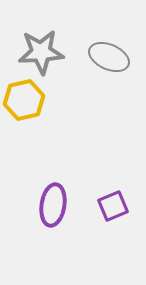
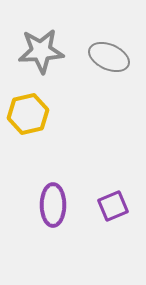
gray star: moved 1 px up
yellow hexagon: moved 4 px right, 14 px down
purple ellipse: rotated 9 degrees counterclockwise
